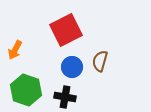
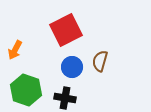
black cross: moved 1 px down
